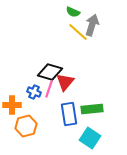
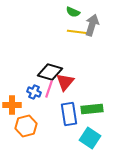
yellow line: rotated 35 degrees counterclockwise
